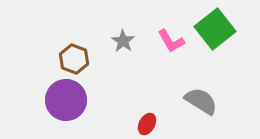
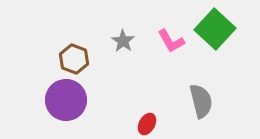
green square: rotated 9 degrees counterclockwise
gray semicircle: rotated 44 degrees clockwise
